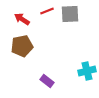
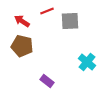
gray square: moved 7 px down
red arrow: moved 2 px down
brown pentagon: rotated 25 degrees clockwise
cyan cross: moved 9 px up; rotated 36 degrees counterclockwise
